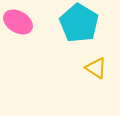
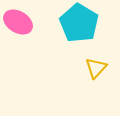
yellow triangle: rotated 40 degrees clockwise
